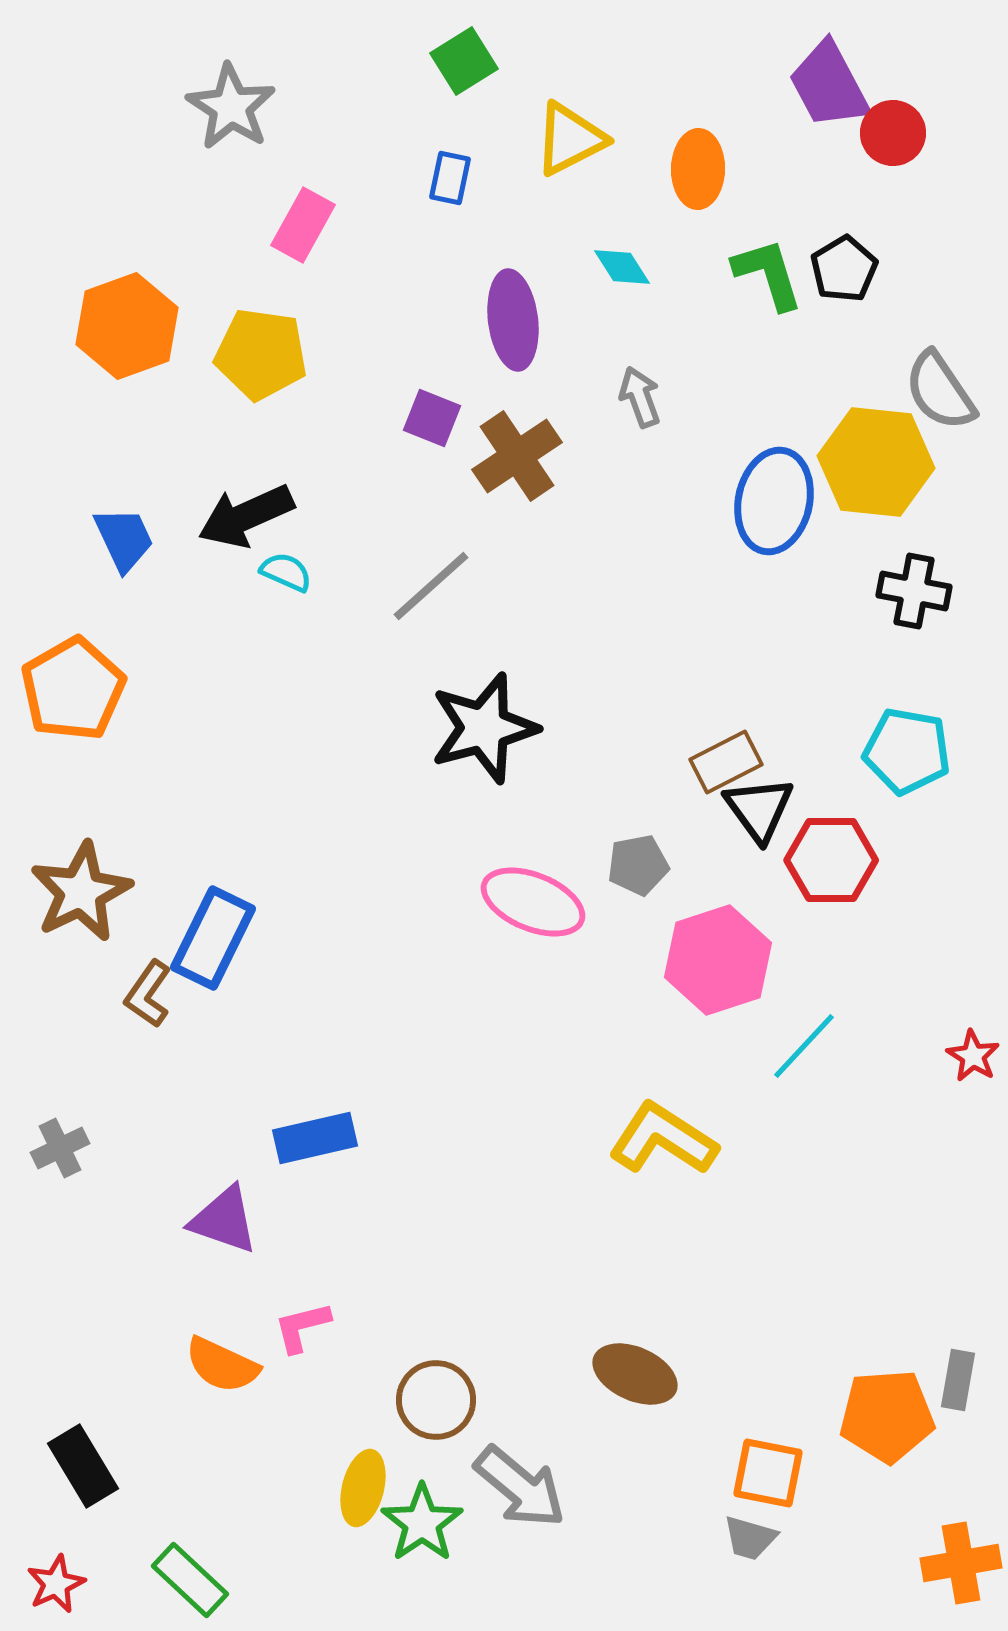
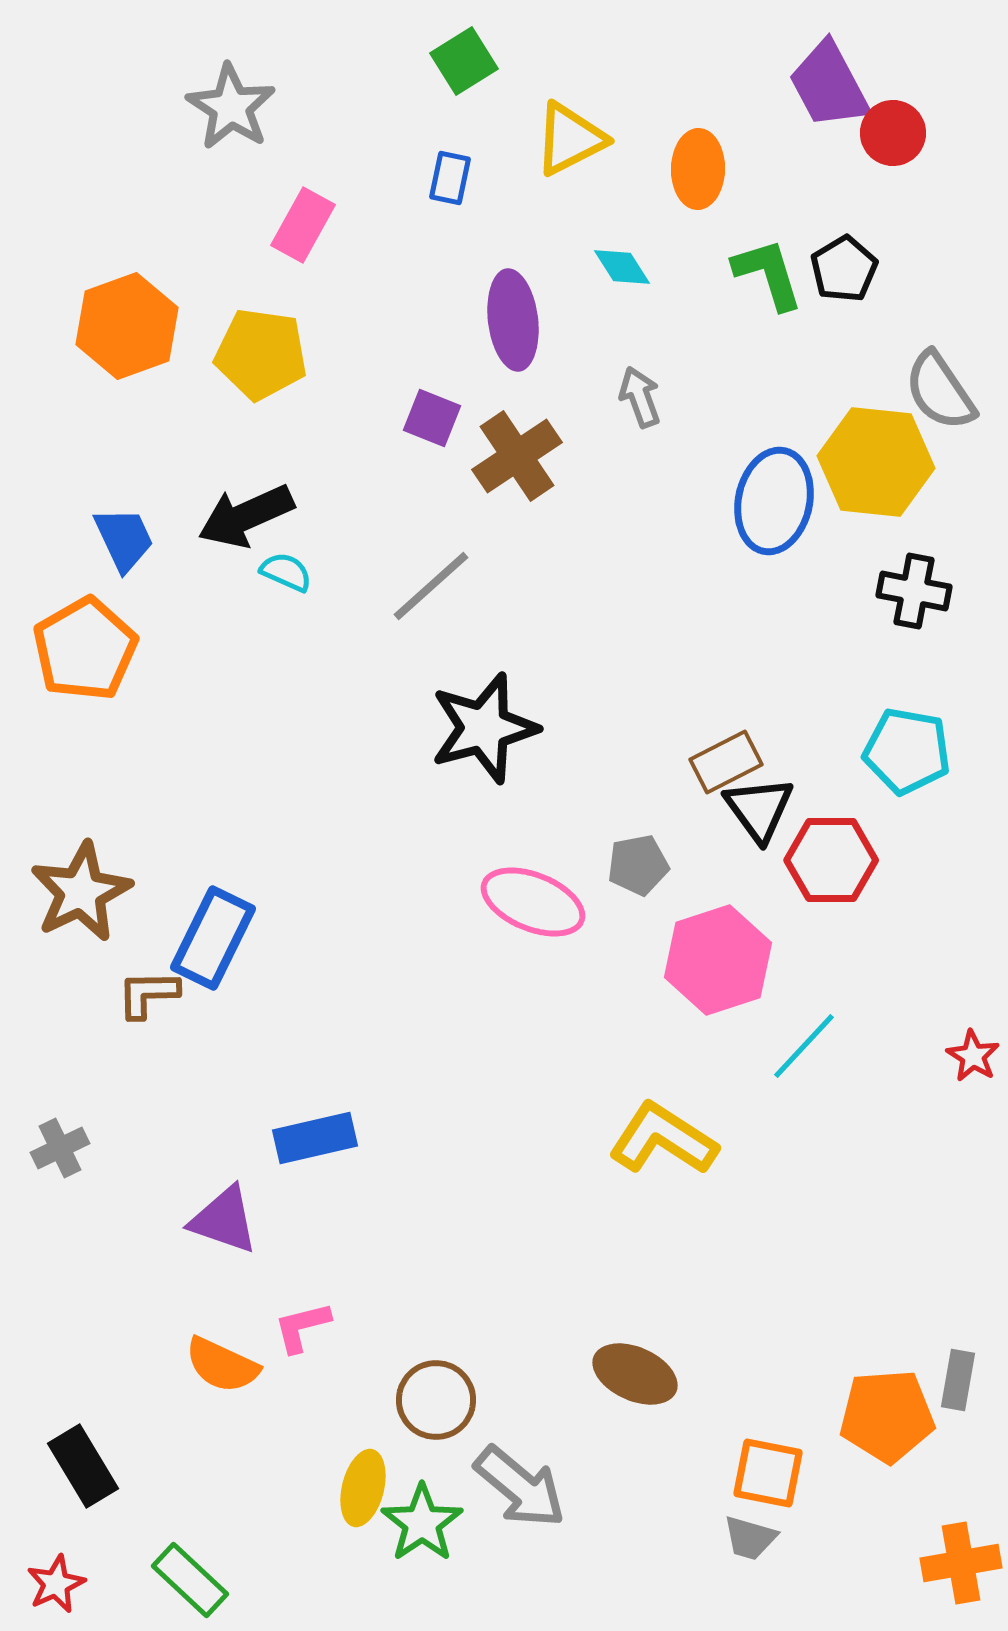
orange pentagon at (73, 689): moved 12 px right, 40 px up
brown L-shape at (148, 994): rotated 54 degrees clockwise
